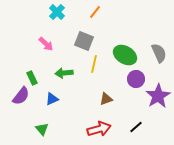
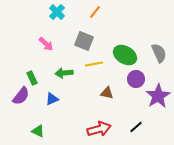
yellow line: rotated 66 degrees clockwise
brown triangle: moved 1 px right, 6 px up; rotated 32 degrees clockwise
green triangle: moved 4 px left, 2 px down; rotated 24 degrees counterclockwise
